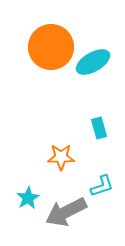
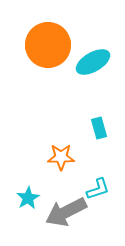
orange circle: moved 3 px left, 2 px up
cyan L-shape: moved 4 px left, 3 px down
